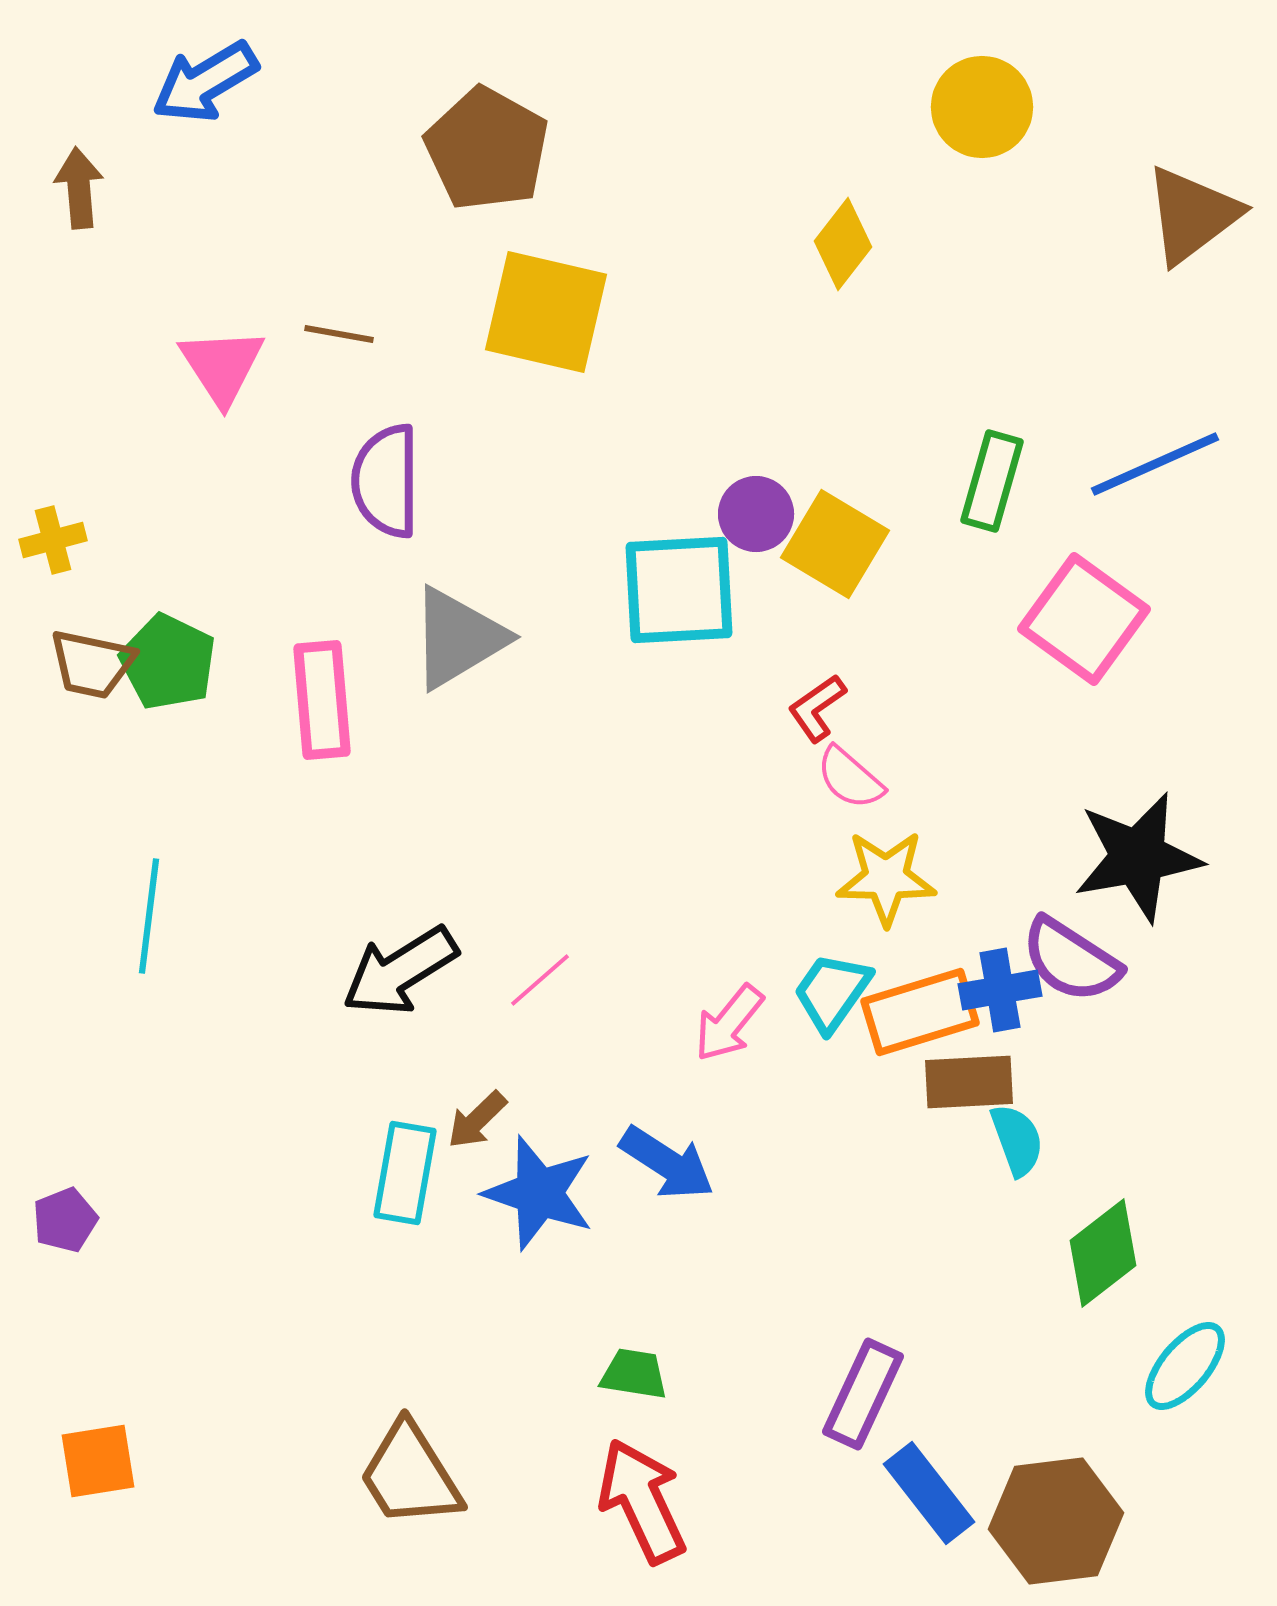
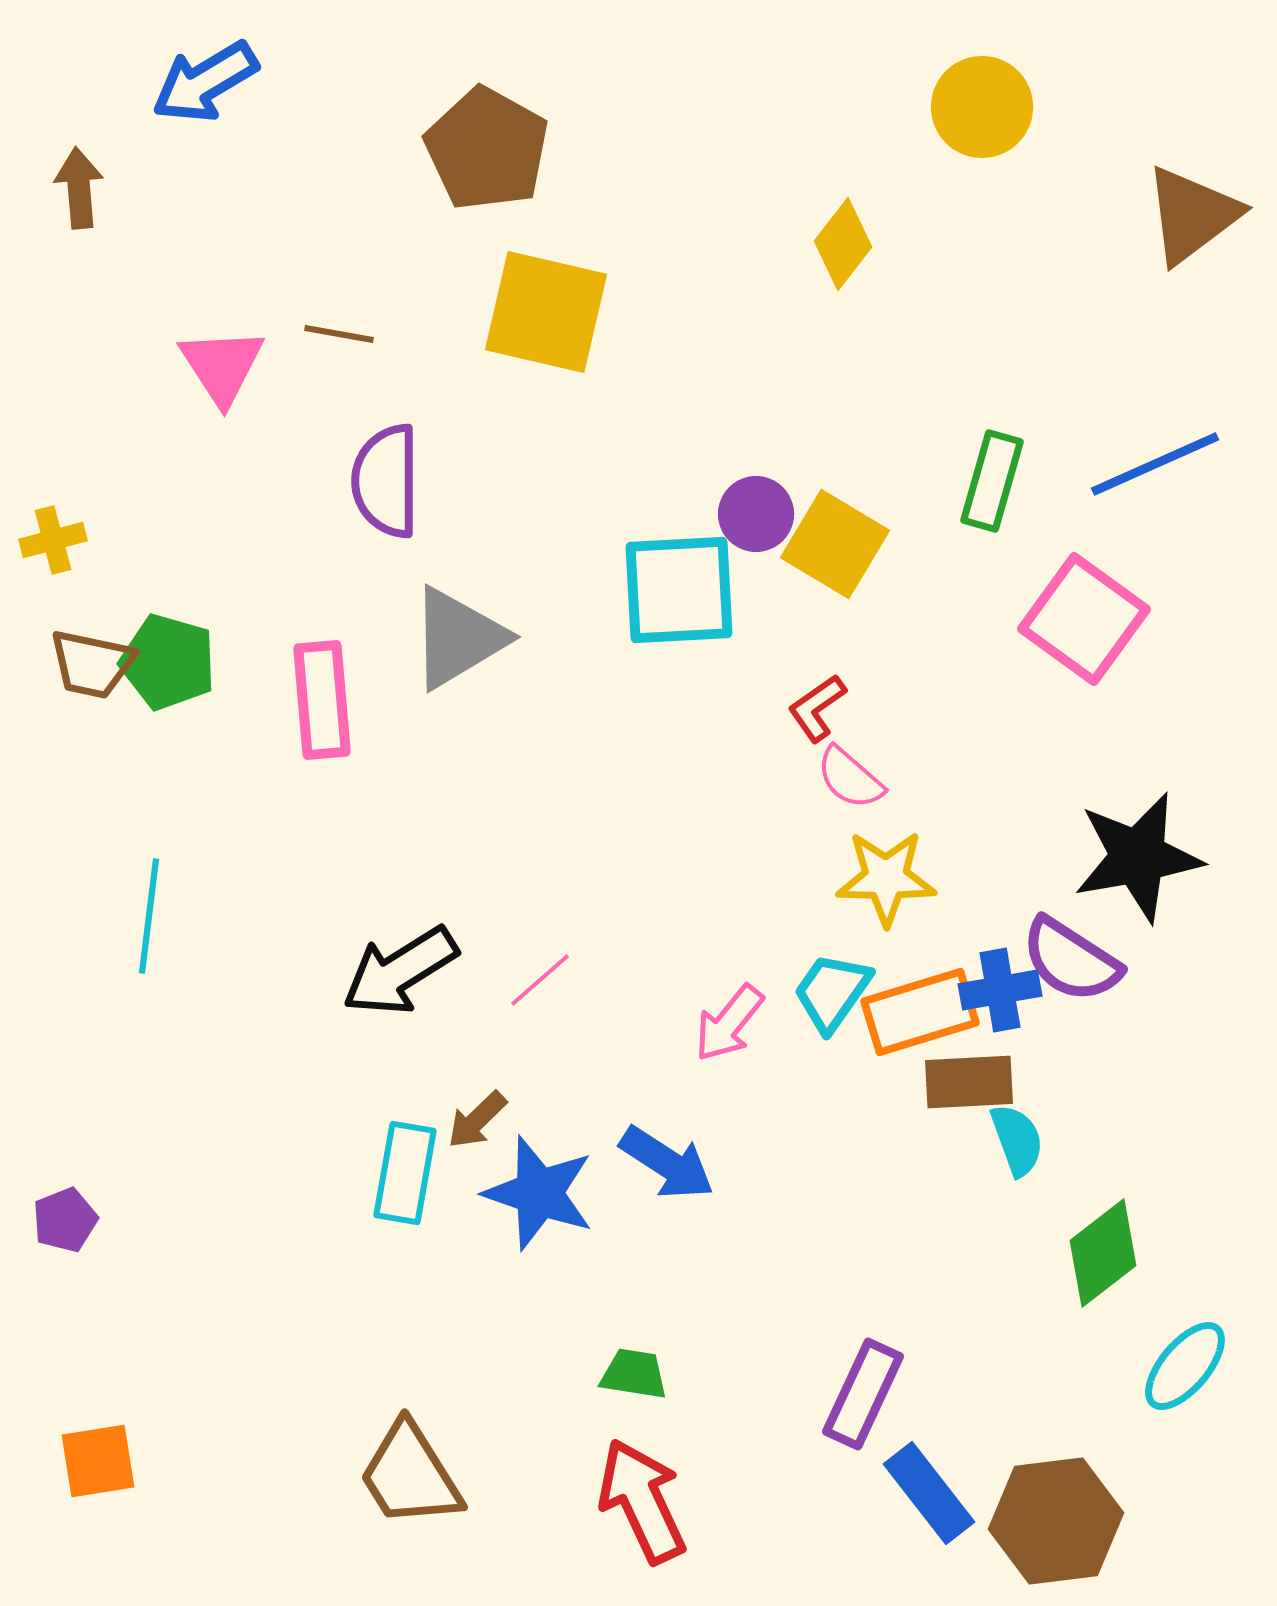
green pentagon at (168, 662): rotated 10 degrees counterclockwise
